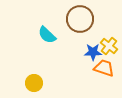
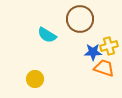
cyan semicircle: rotated 12 degrees counterclockwise
yellow cross: rotated 36 degrees clockwise
yellow circle: moved 1 px right, 4 px up
